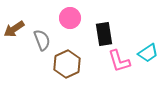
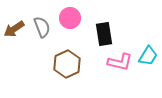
gray semicircle: moved 13 px up
cyan trapezoid: moved 3 px down; rotated 25 degrees counterclockwise
pink L-shape: moved 1 px right, 1 px down; rotated 60 degrees counterclockwise
